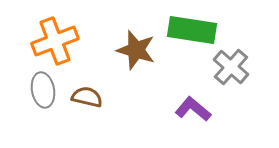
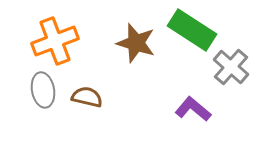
green rectangle: rotated 24 degrees clockwise
brown star: moved 7 px up
